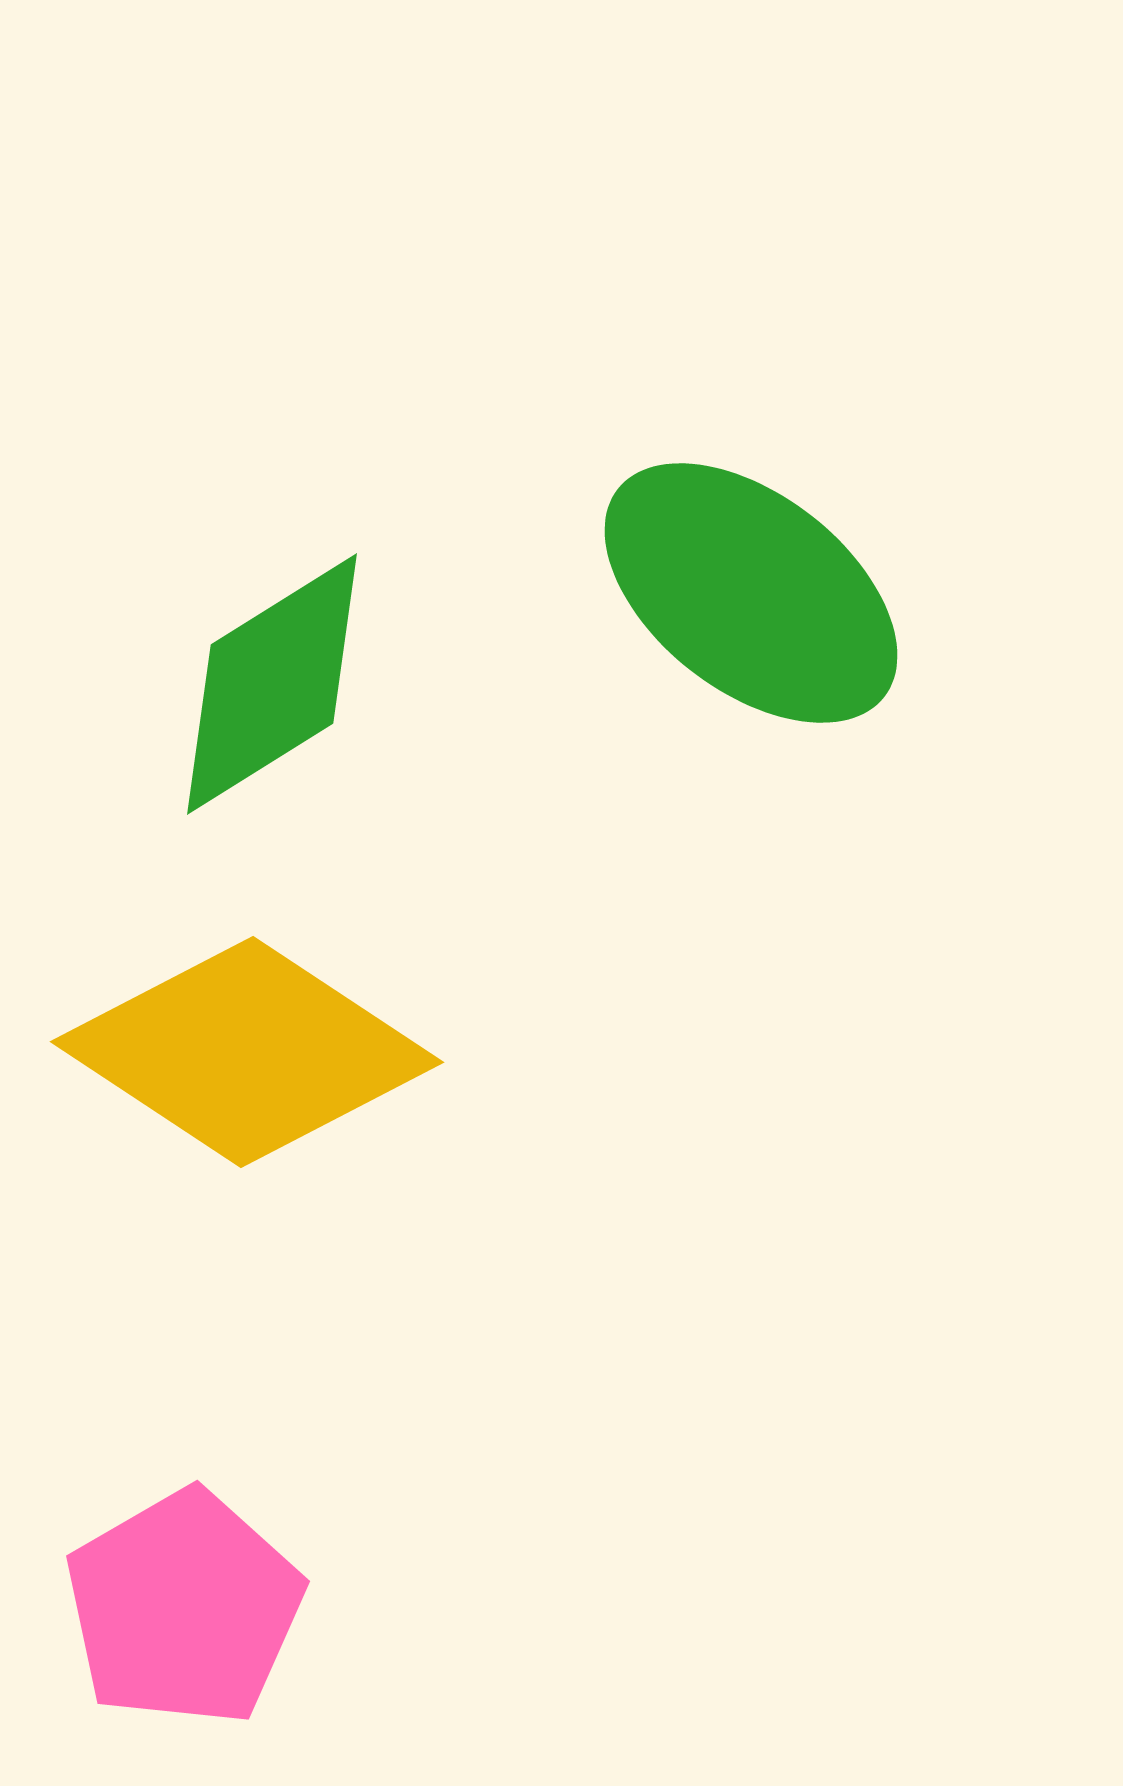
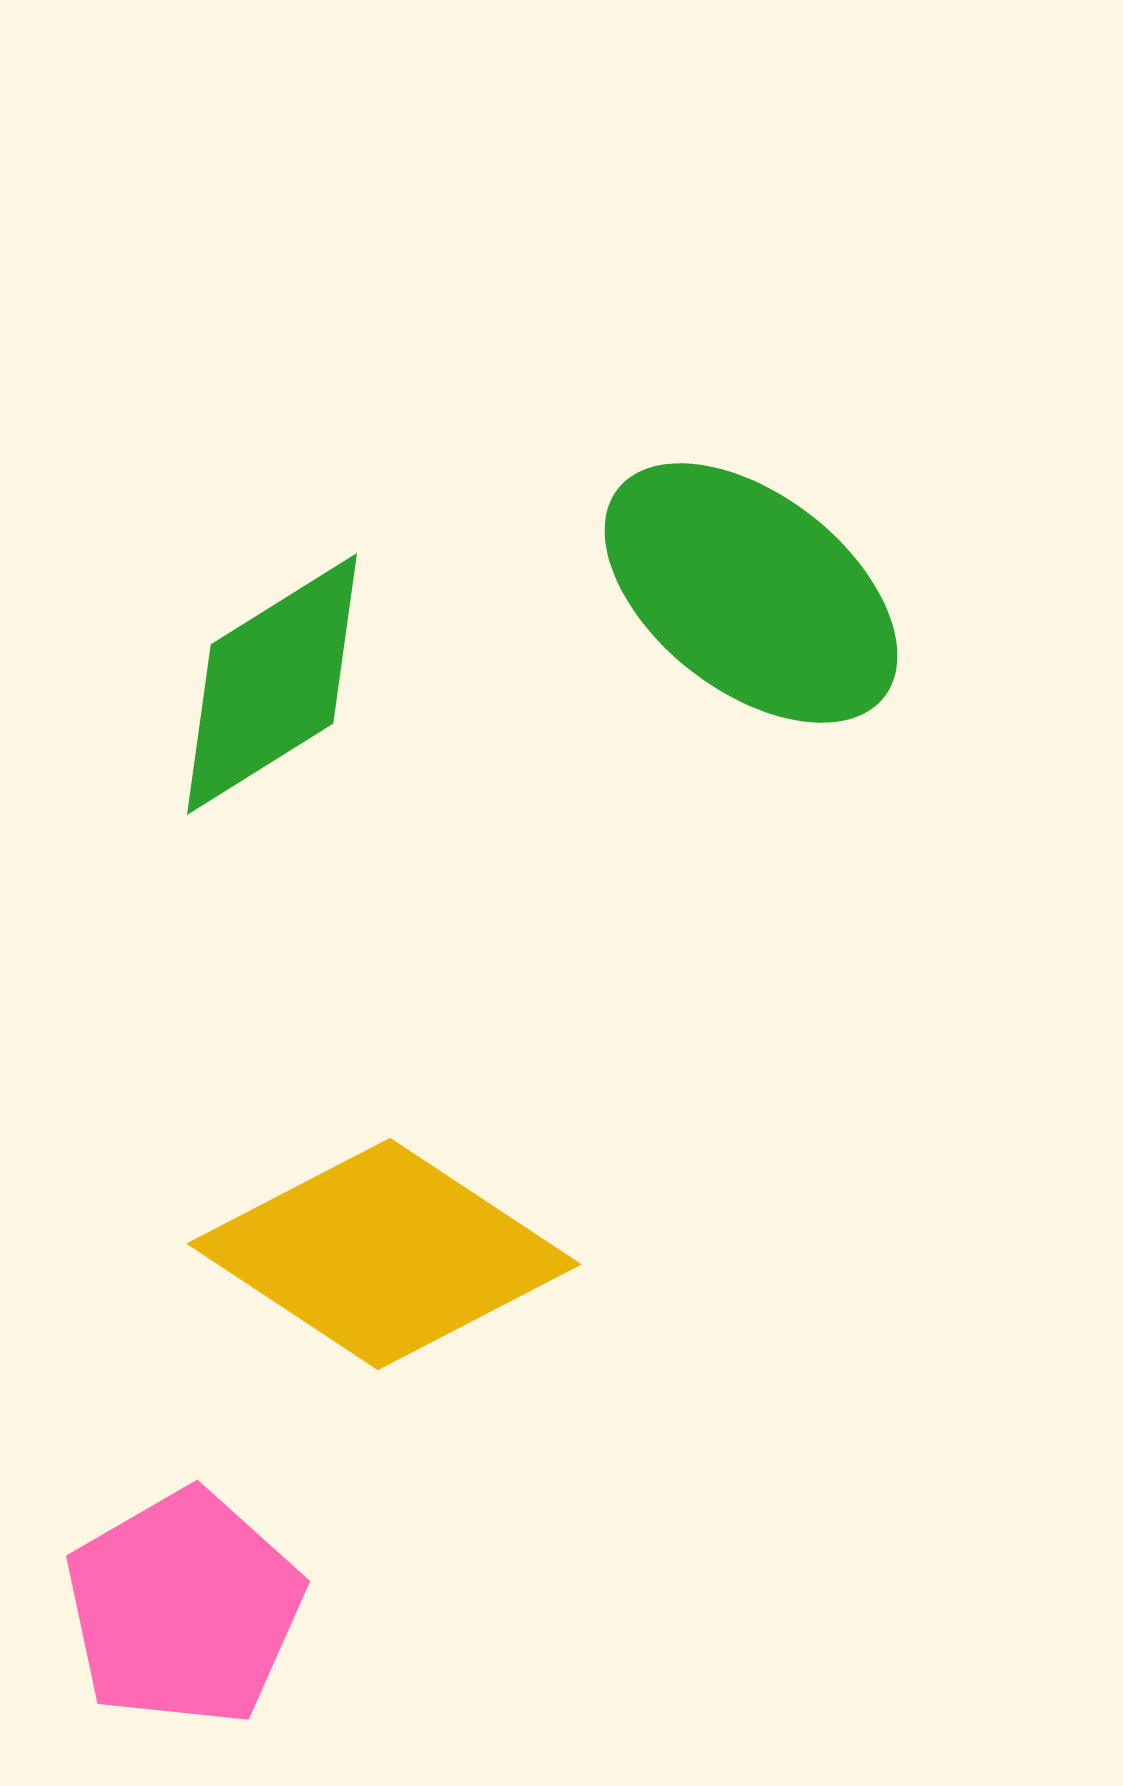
yellow diamond: moved 137 px right, 202 px down
